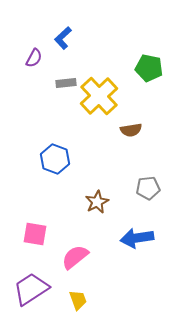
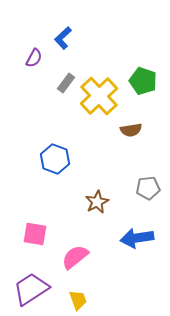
green pentagon: moved 6 px left, 13 px down; rotated 8 degrees clockwise
gray rectangle: rotated 48 degrees counterclockwise
